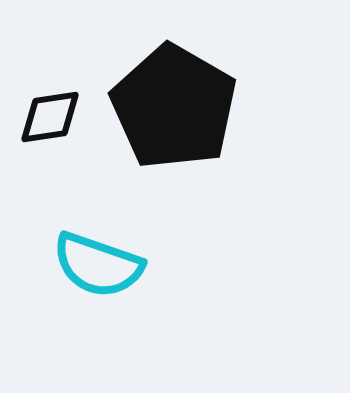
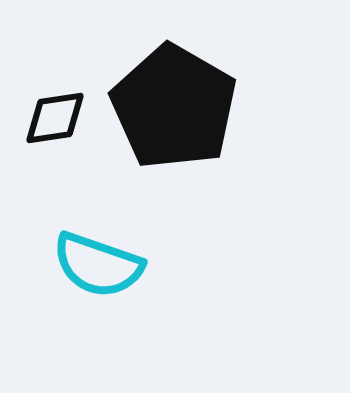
black diamond: moved 5 px right, 1 px down
